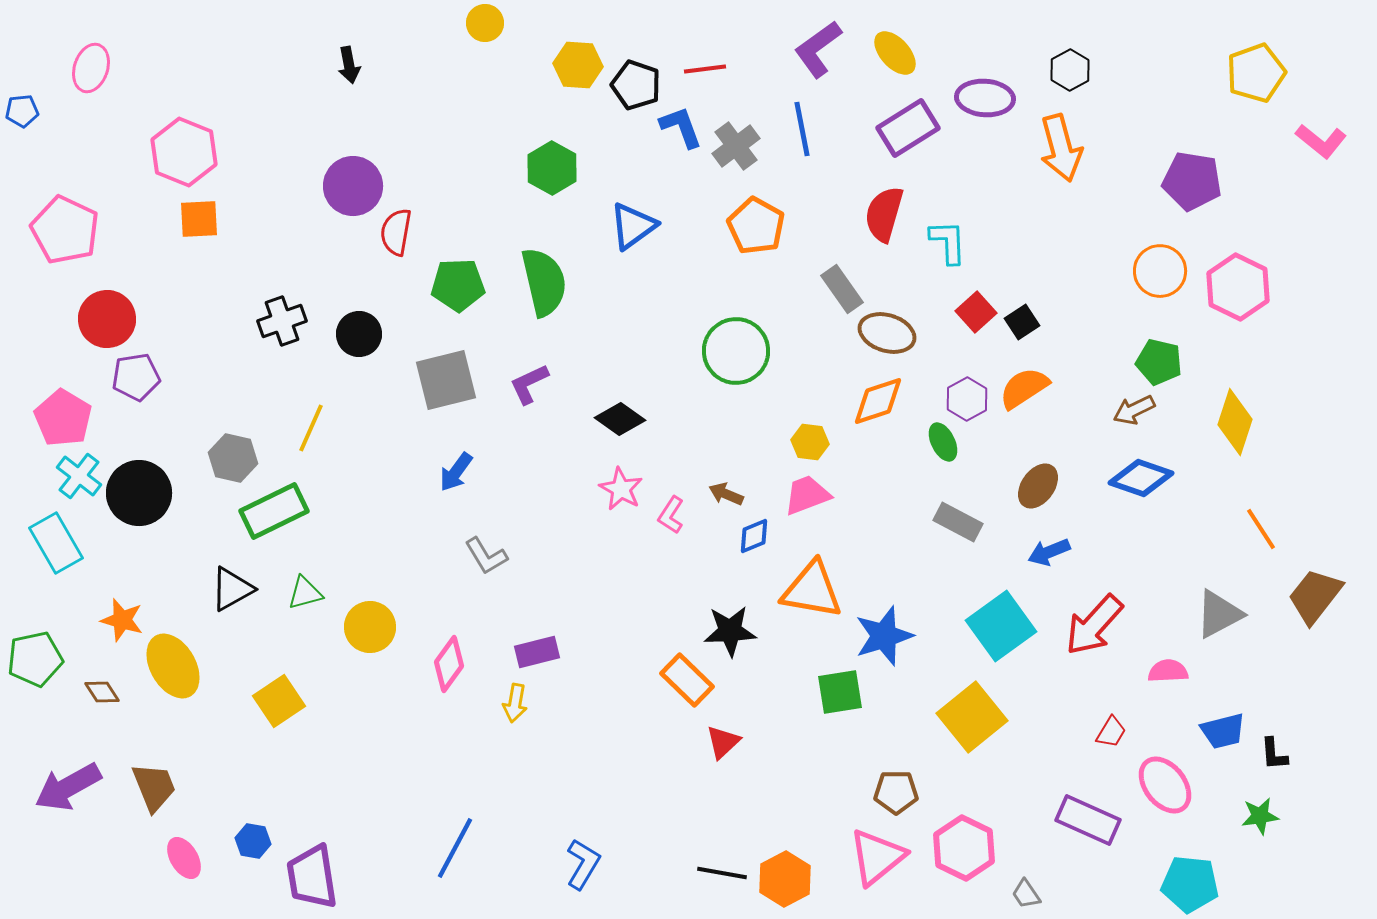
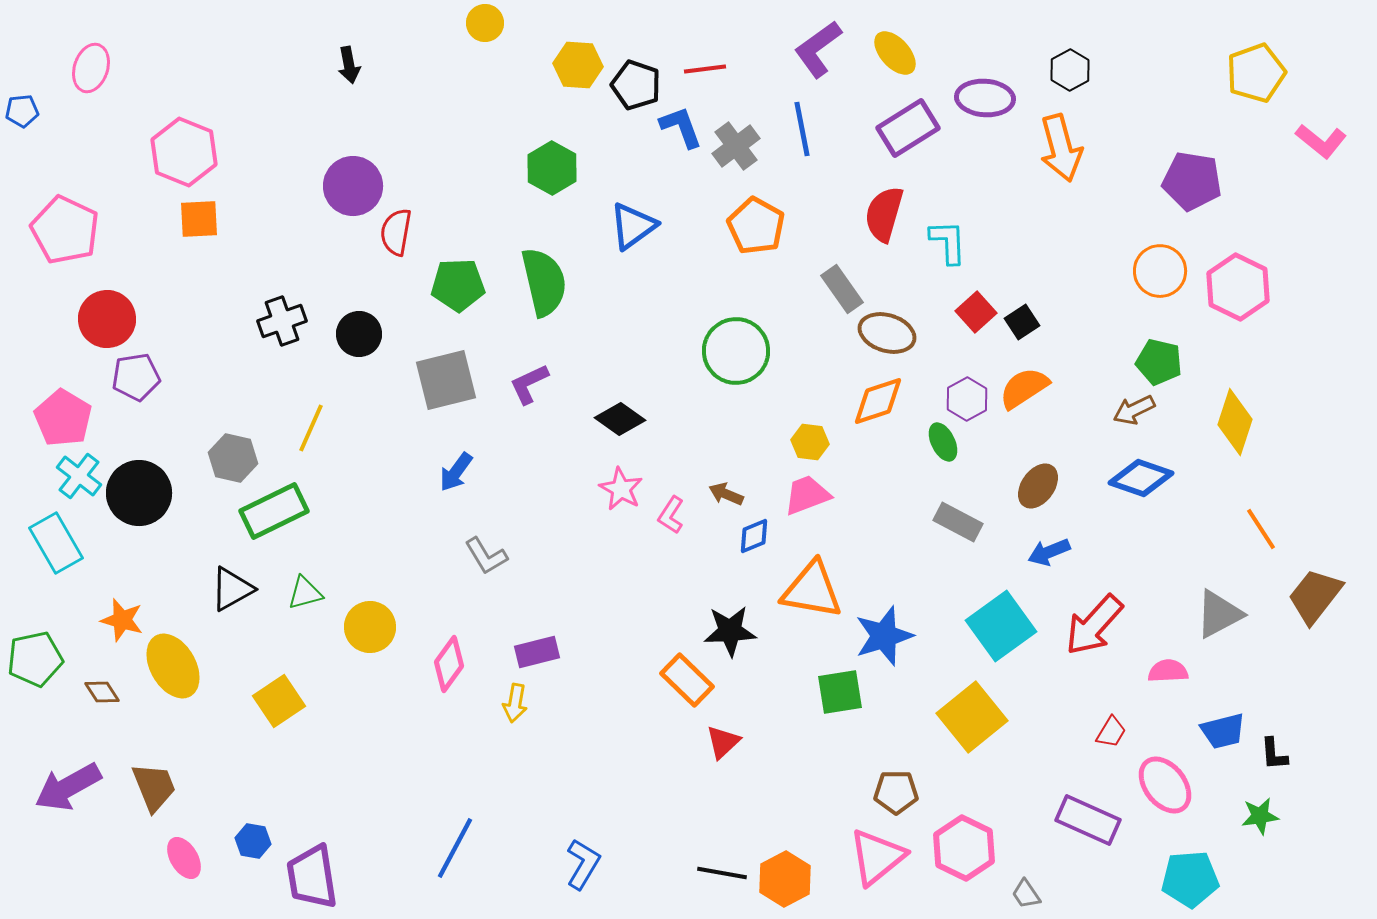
cyan pentagon at (1190, 884): moved 5 px up; rotated 10 degrees counterclockwise
